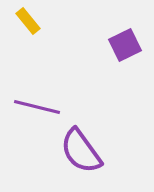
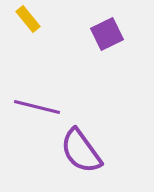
yellow rectangle: moved 2 px up
purple square: moved 18 px left, 11 px up
